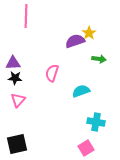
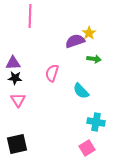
pink line: moved 4 px right
green arrow: moved 5 px left
cyan semicircle: rotated 114 degrees counterclockwise
pink triangle: rotated 14 degrees counterclockwise
pink square: moved 1 px right
